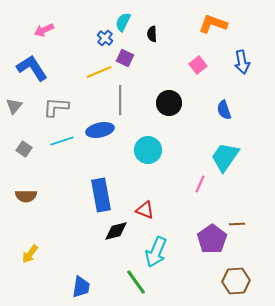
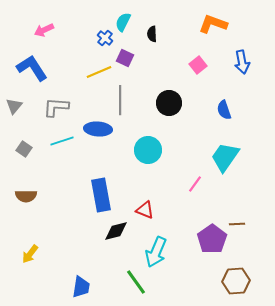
blue ellipse: moved 2 px left, 1 px up; rotated 16 degrees clockwise
pink line: moved 5 px left; rotated 12 degrees clockwise
